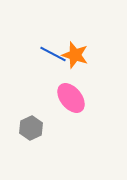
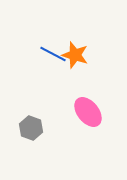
pink ellipse: moved 17 px right, 14 px down
gray hexagon: rotated 15 degrees counterclockwise
